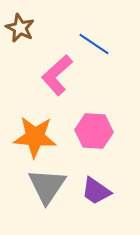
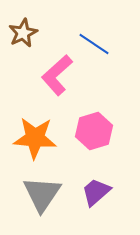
brown star: moved 3 px right, 5 px down; rotated 20 degrees clockwise
pink hexagon: rotated 21 degrees counterclockwise
orange star: moved 1 px down
gray triangle: moved 5 px left, 8 px down
purple trapezoid: moved 1 px down; rotated 104 degrees clockwise
